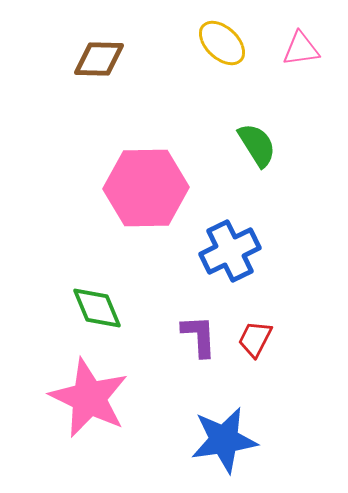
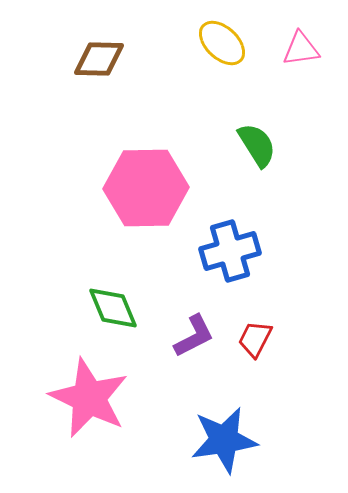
blue cross: rotated 10 degrees clockwise
green diamond: moved 16 px right
purple L-shape: moved 5 px left; rotated 66 degrees clockwise
